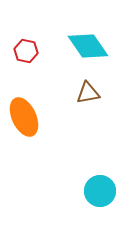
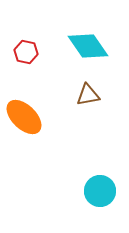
red hexagon: moved 1 px down
brown triangle: moved 2 px down
orange ellipse: rotated 21 degrees counterclockwise
